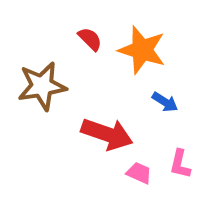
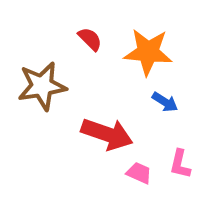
orange star: moved 6 px right, 2 px down; rotated 12 degrees counterclockwise
